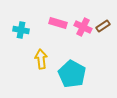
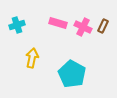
brown rectangle: rotated 32 degrees counterclockwise
cyan cross: moved 4 px left, 5 px up; rotated 28 degrees counterclockwise
yellow arrow: moved 9 px left, 1 px up; rotated 18 degrees clockwise
